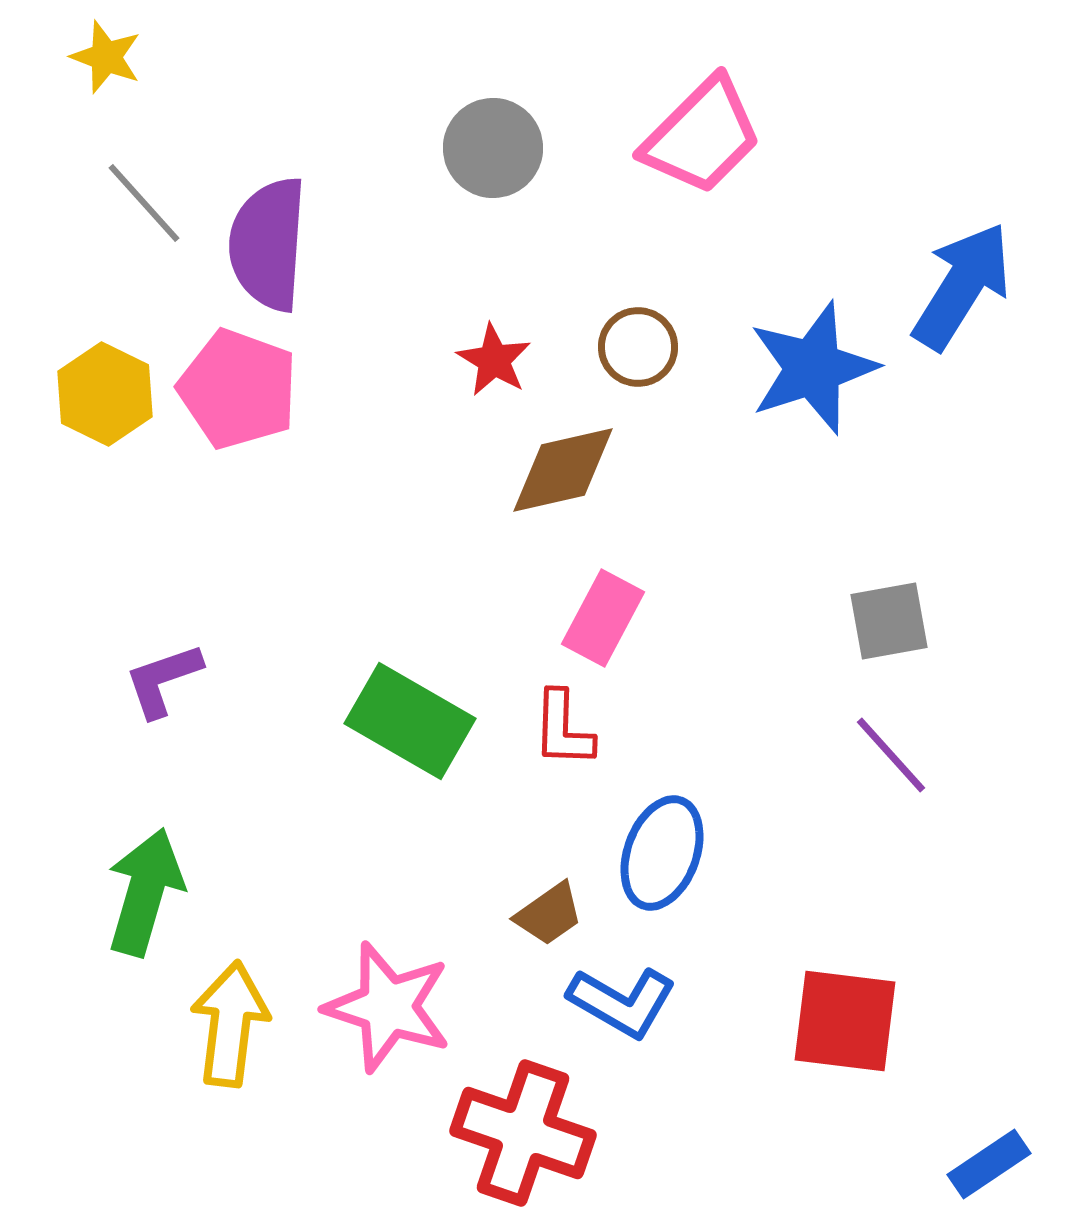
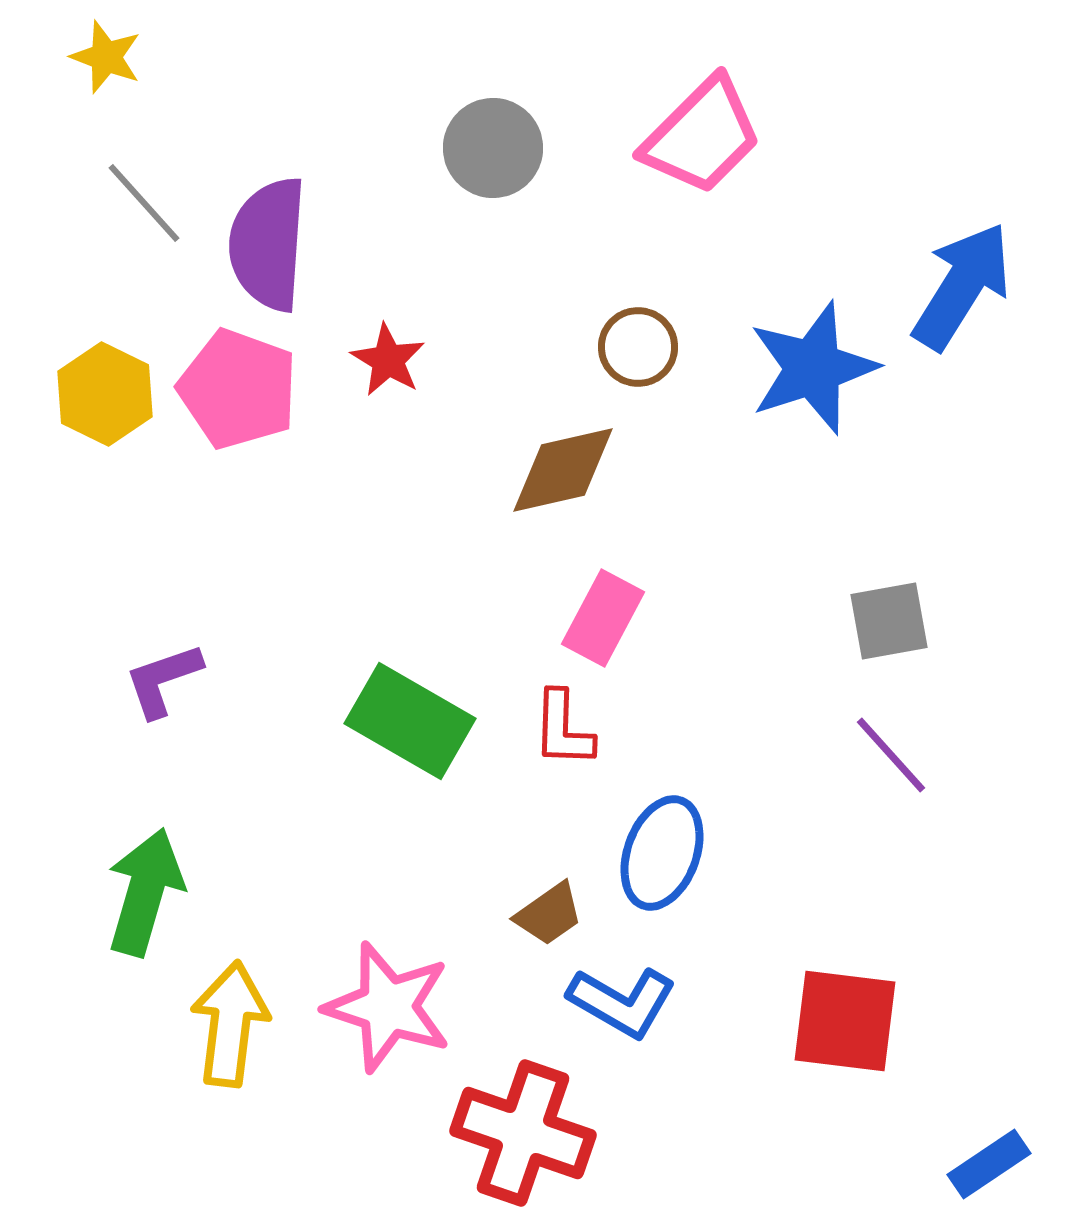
red star: moved 106 px left
